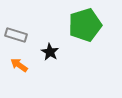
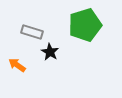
gray rectangle: moved 16 px right, 3 px up
orange arrow: moved 2 px left
